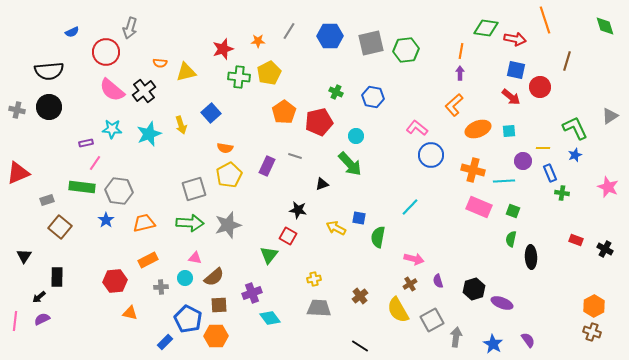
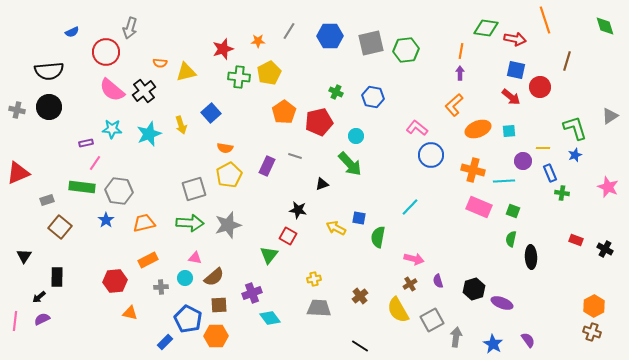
green L-shape at (575, 128): rotated 8 degrees clockwise
